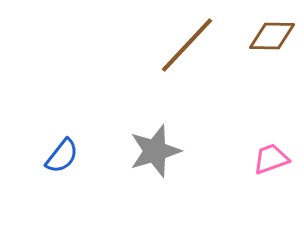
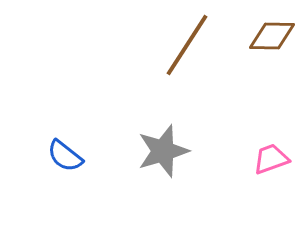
brown line: rotated 10 degrees counterclockwise
gray star: moved 8 px right
blue semicircle: moved 3 px right; rotated 90 degrees clockwise
